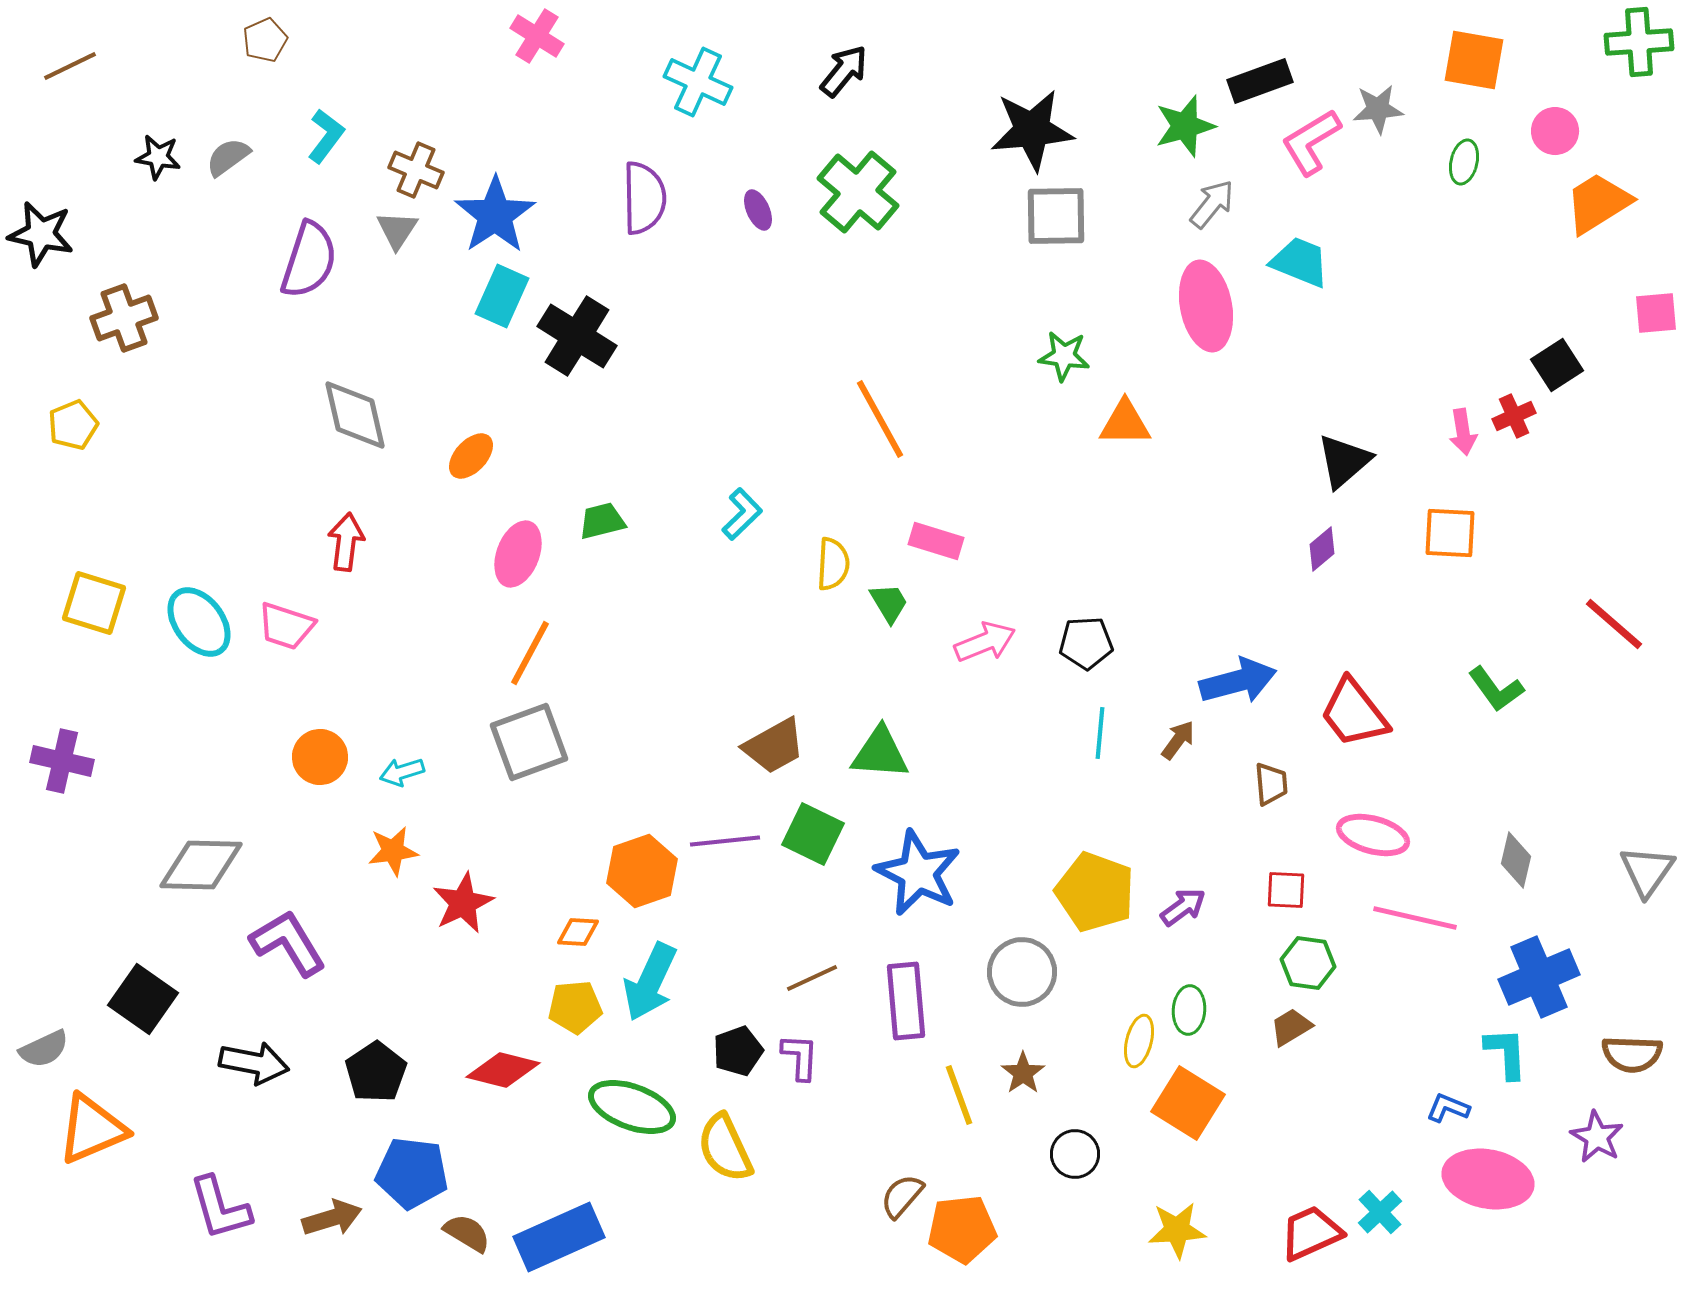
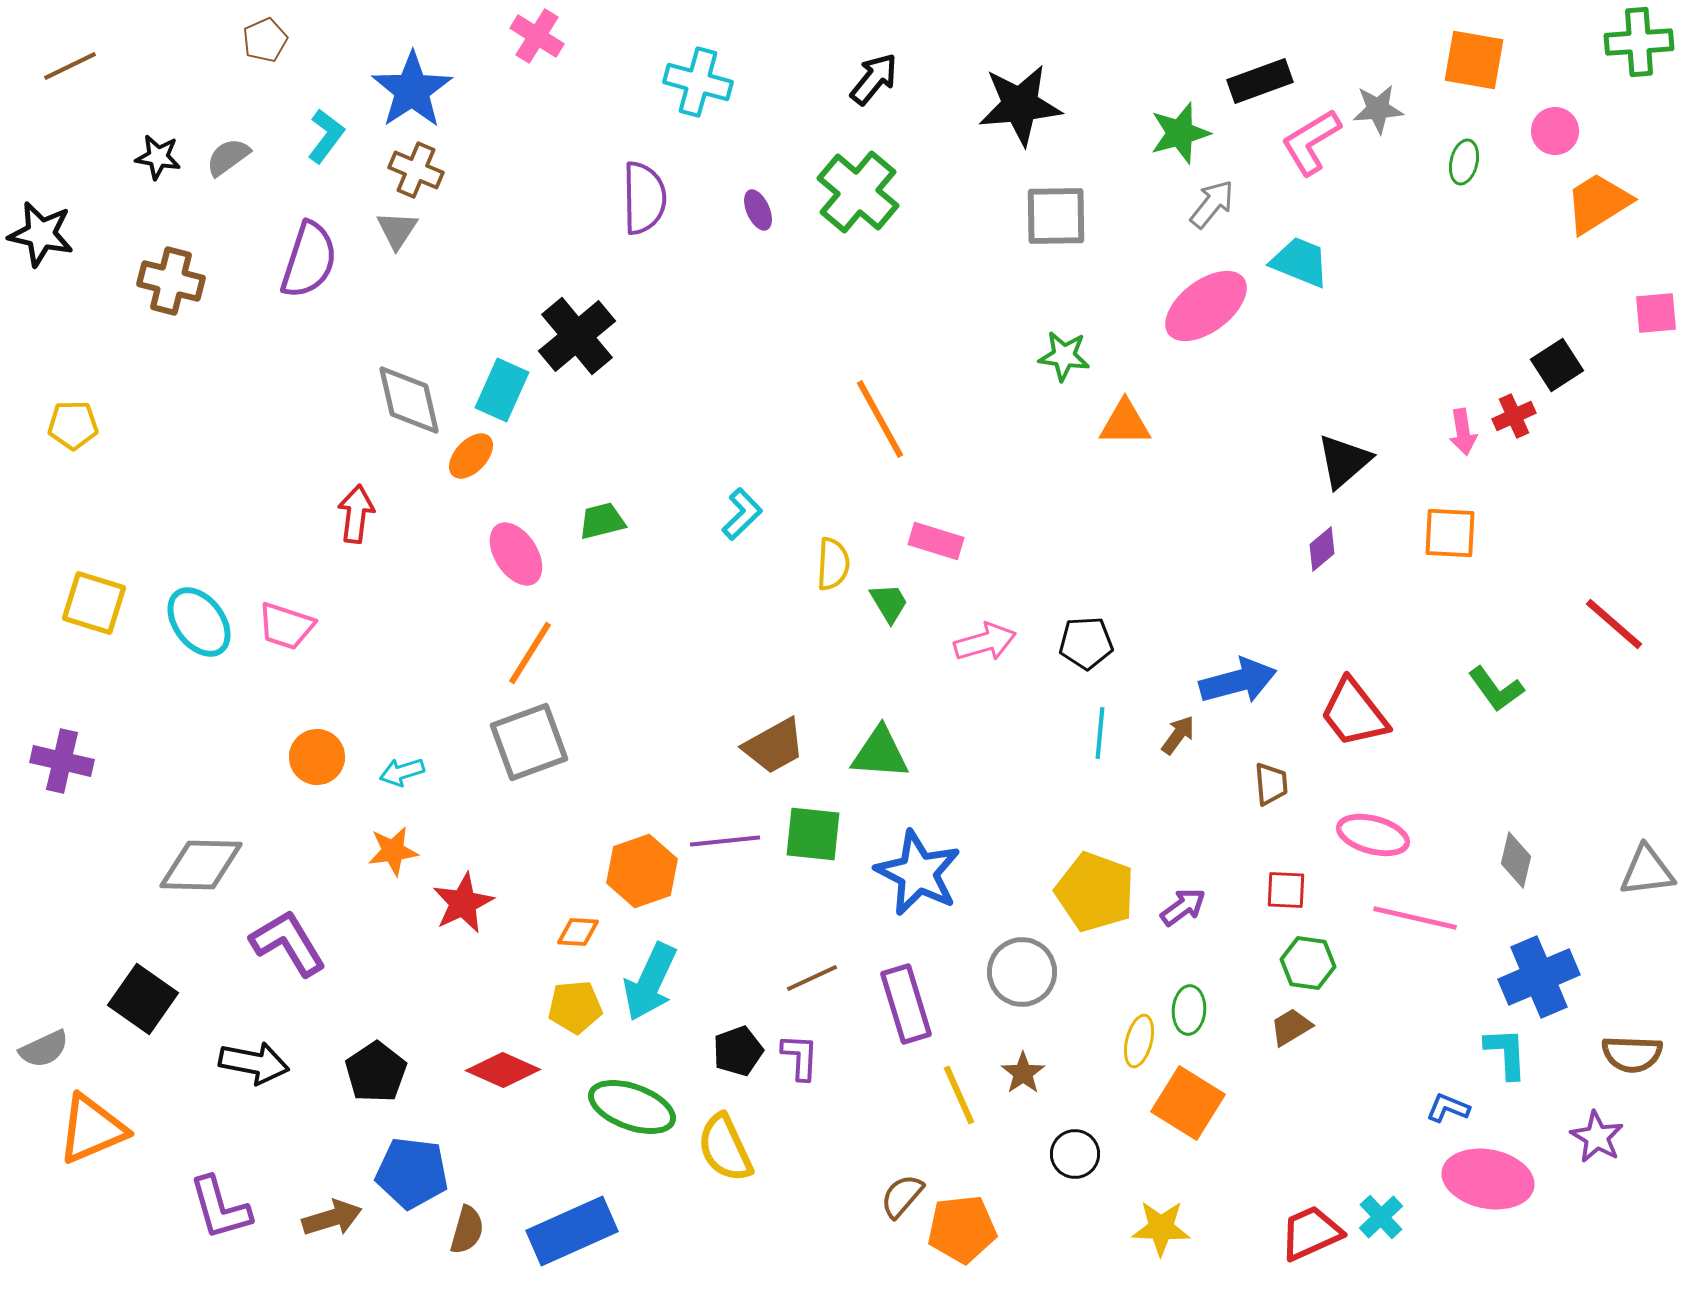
black arrow at (844, 71): moved 30 px right, 8 px down
cyan cross at (698, 82): rotated 10 degrees counterclockwise
green star at (1185, 126): moved 5 px left, 7 px down
black star at (1032, 130): moved 12 px left, 25 px up
blue star at (495, 215): moved 83 px left, 125 px up
cyan rectangle at (502, 296): moved 94 px down
pink ellipse at (1206, 306): rotated 64 degrees clockwise
brown cross at (124, 318): moved 47 px right, 37 px up; rotated 34 degrees clockwise
black cross at (577, 336): rotated 18 degrees clockwise
gray diamond at (355, 415): moved 54 px right, 15 px up
yellow pentagon at (73, 425): rotated 21 degrees clockwise
red arrow at (346, 542): moved 10 px right, 28 px up
pink ellipse at (518, 554): moved 2 px left; rotated 54 degrees counterclockwise
pink arrow at (985, 642): rotated 6 degrees clockwise
orange line at (530, 653): rotated 4 degrees clockwise
brown arrow at (1178, 740): moved 5 px up
orange circle at (320, 757): moved 3 px left
green square at (813, 834): rotated 20 degrees counterclockwise
gray triangle at (1647, 871): rotated 48 degrees clockwise
purple rectangle at (906, 1001): moved 3 px down; rotated 12 degrees counterclockwise
red diamond at (503, 1070): rotated 10 degrees clockwise
yellow line at (959, 1095): rotated 4 degrees counterclockwise
cyan cross at (1380, 1212): moved 1 px right, 5 px down
yellow star at (1177, 1230): moved 16 px left, 2 px up; rotated 6 degrees clockwise
brown semicircle at (467, 1233): moved 3 px up; rotated 75 degrees clockwise
blue rectangle at (559, 1237): moved 13 px right, 6 px up
